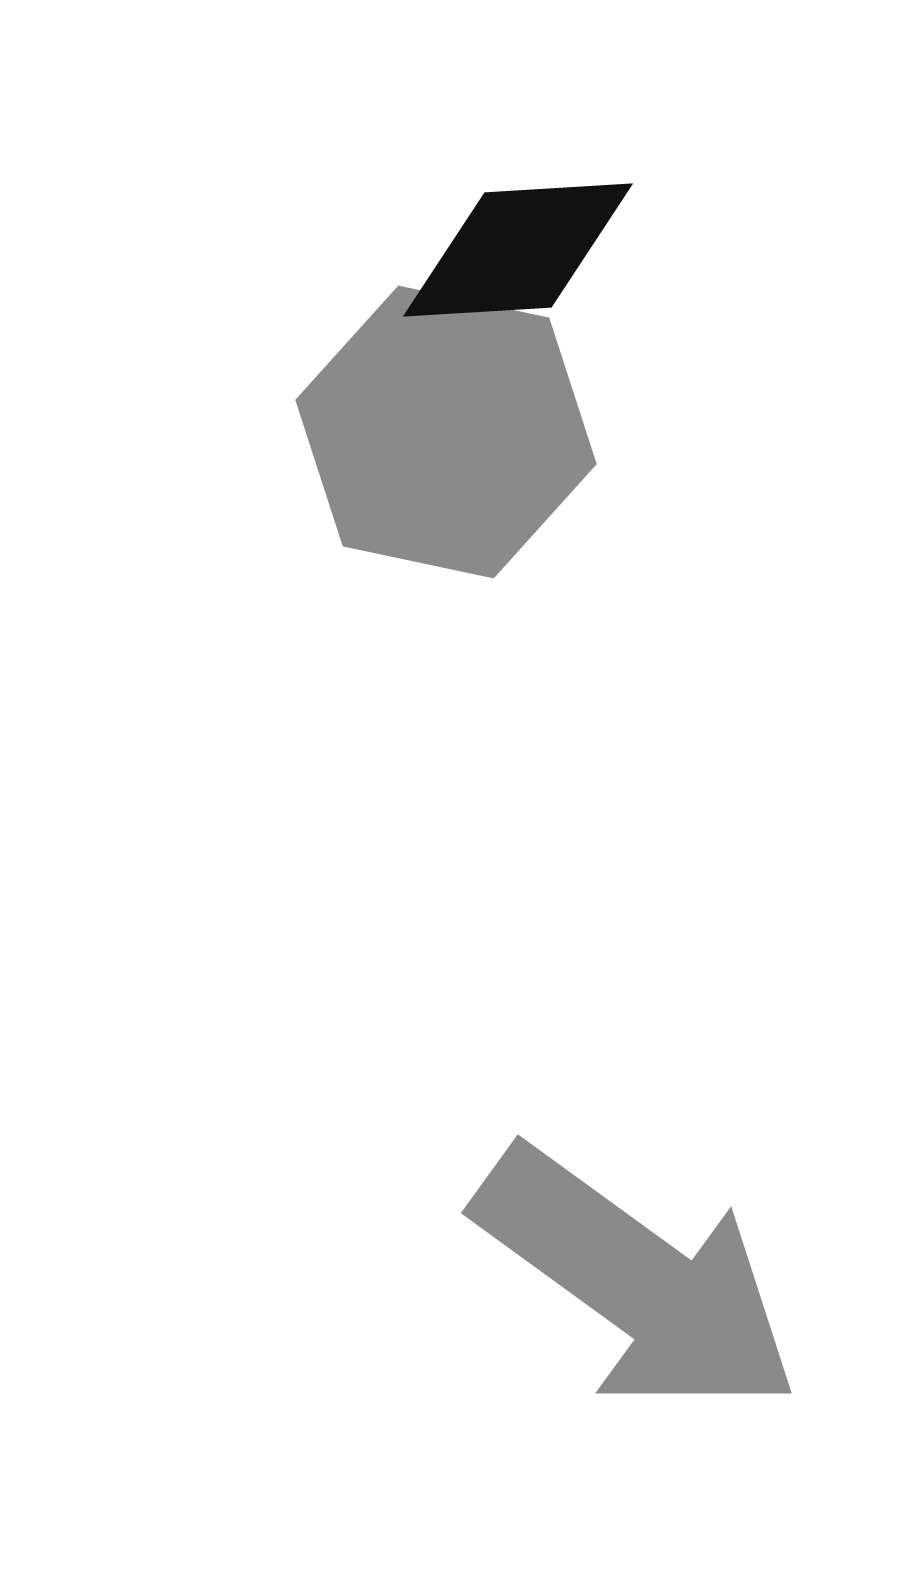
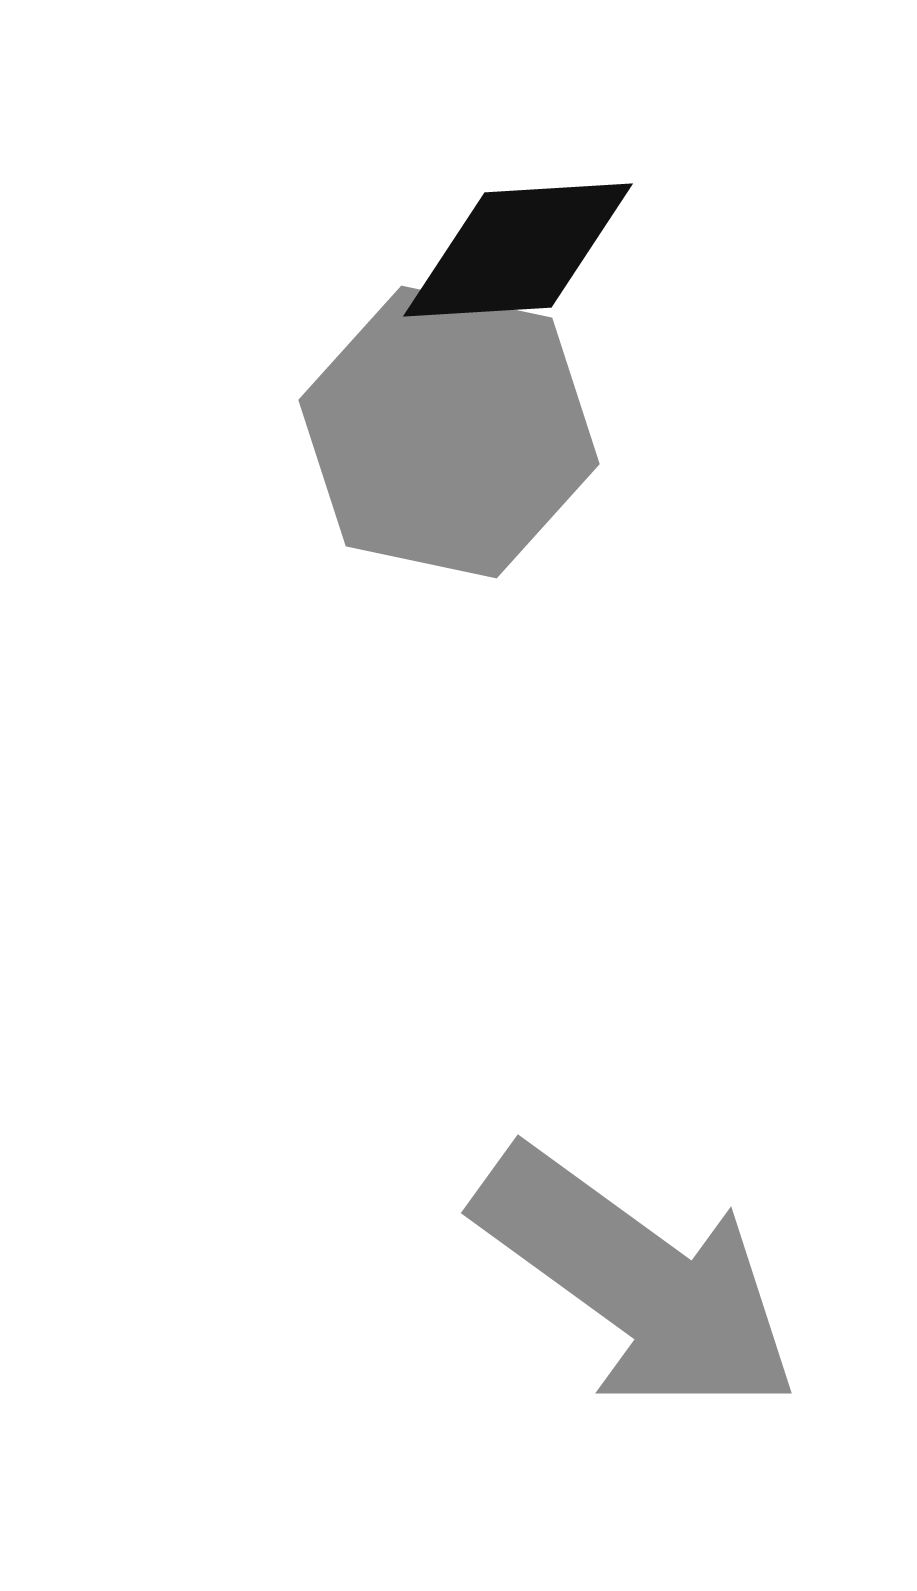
gray hexagon: moved 3 px right
